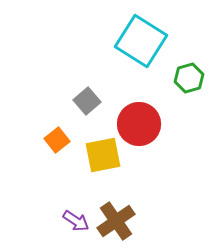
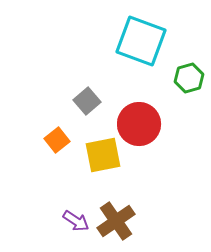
cyan square: rotated 12 degrees counterclockwise
